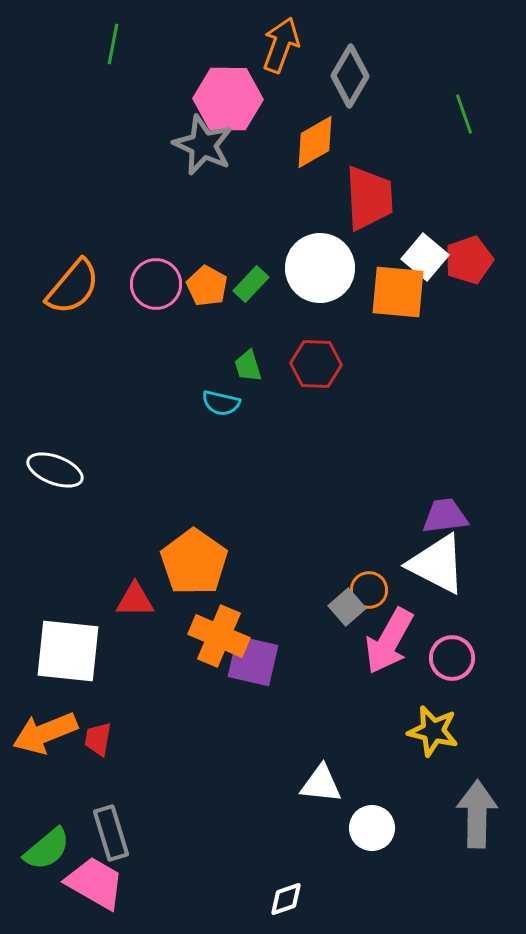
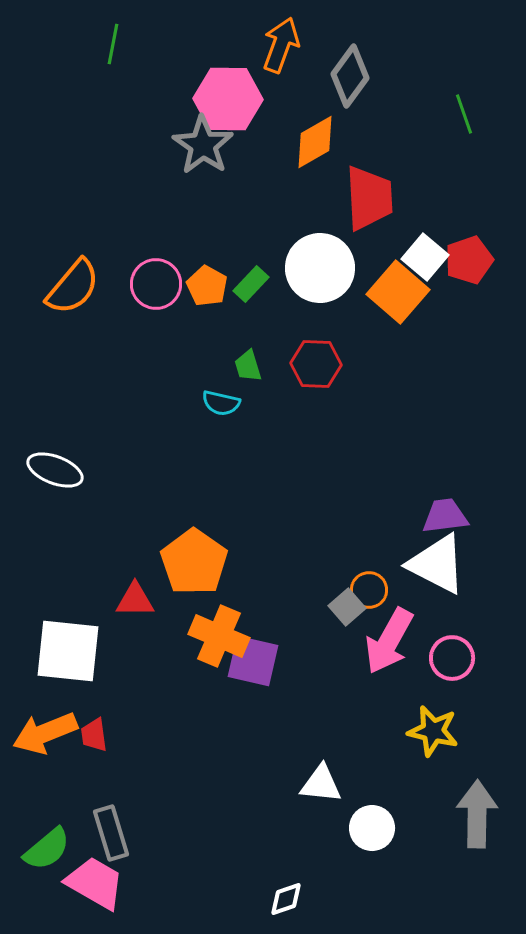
gray diamond at (350, 76): rotated 6 degrees clockwise
gray star at (203, 145): rotated 10 degrees clockwise
orange square at (398, 292): rotated 36 degrees clockwise
red trapezoid at (98, 739): moved 4 px left, 4 px up; rotated 18 degrees counterclockwise
